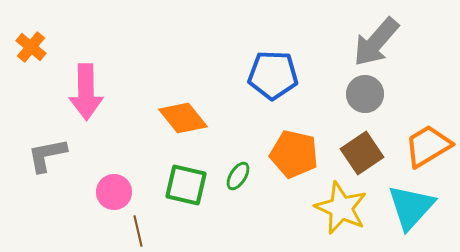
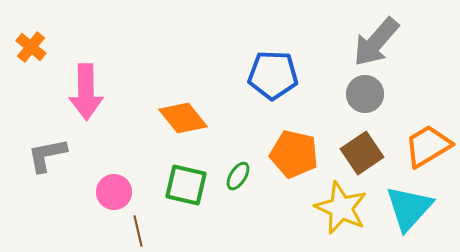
cyan triangle: moved 2 px left, 1 px down
